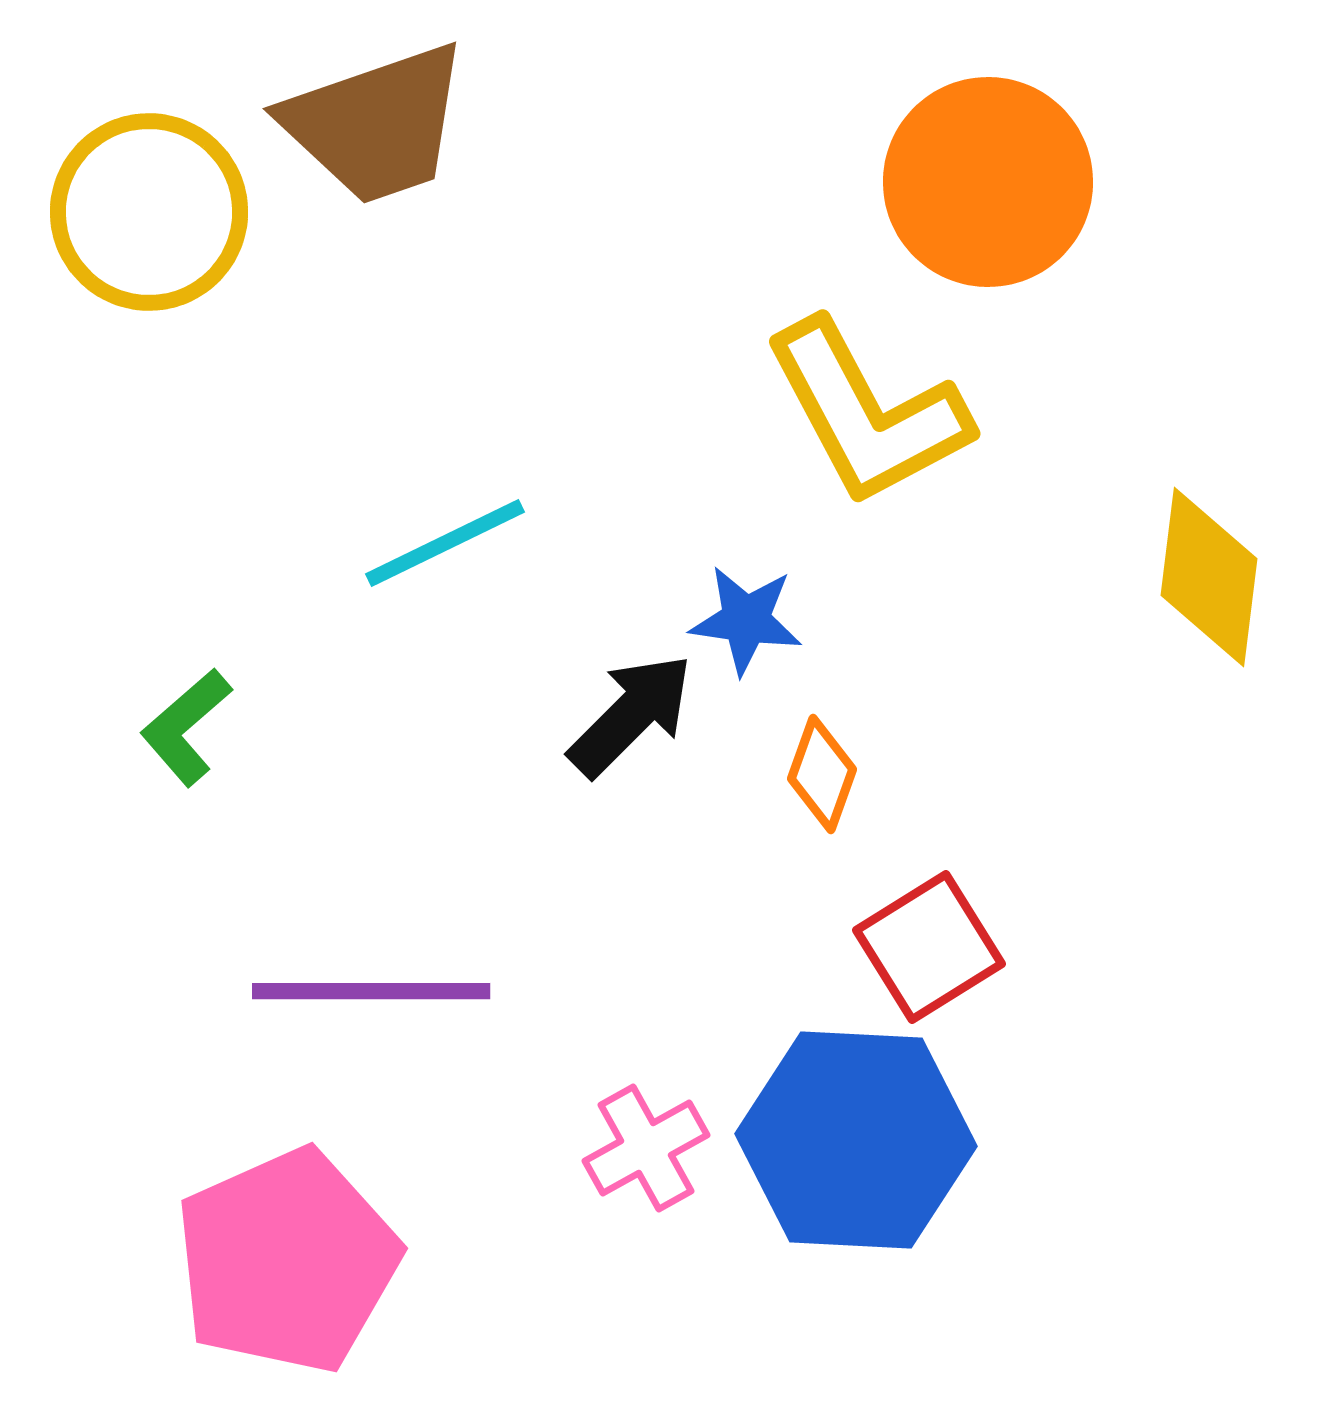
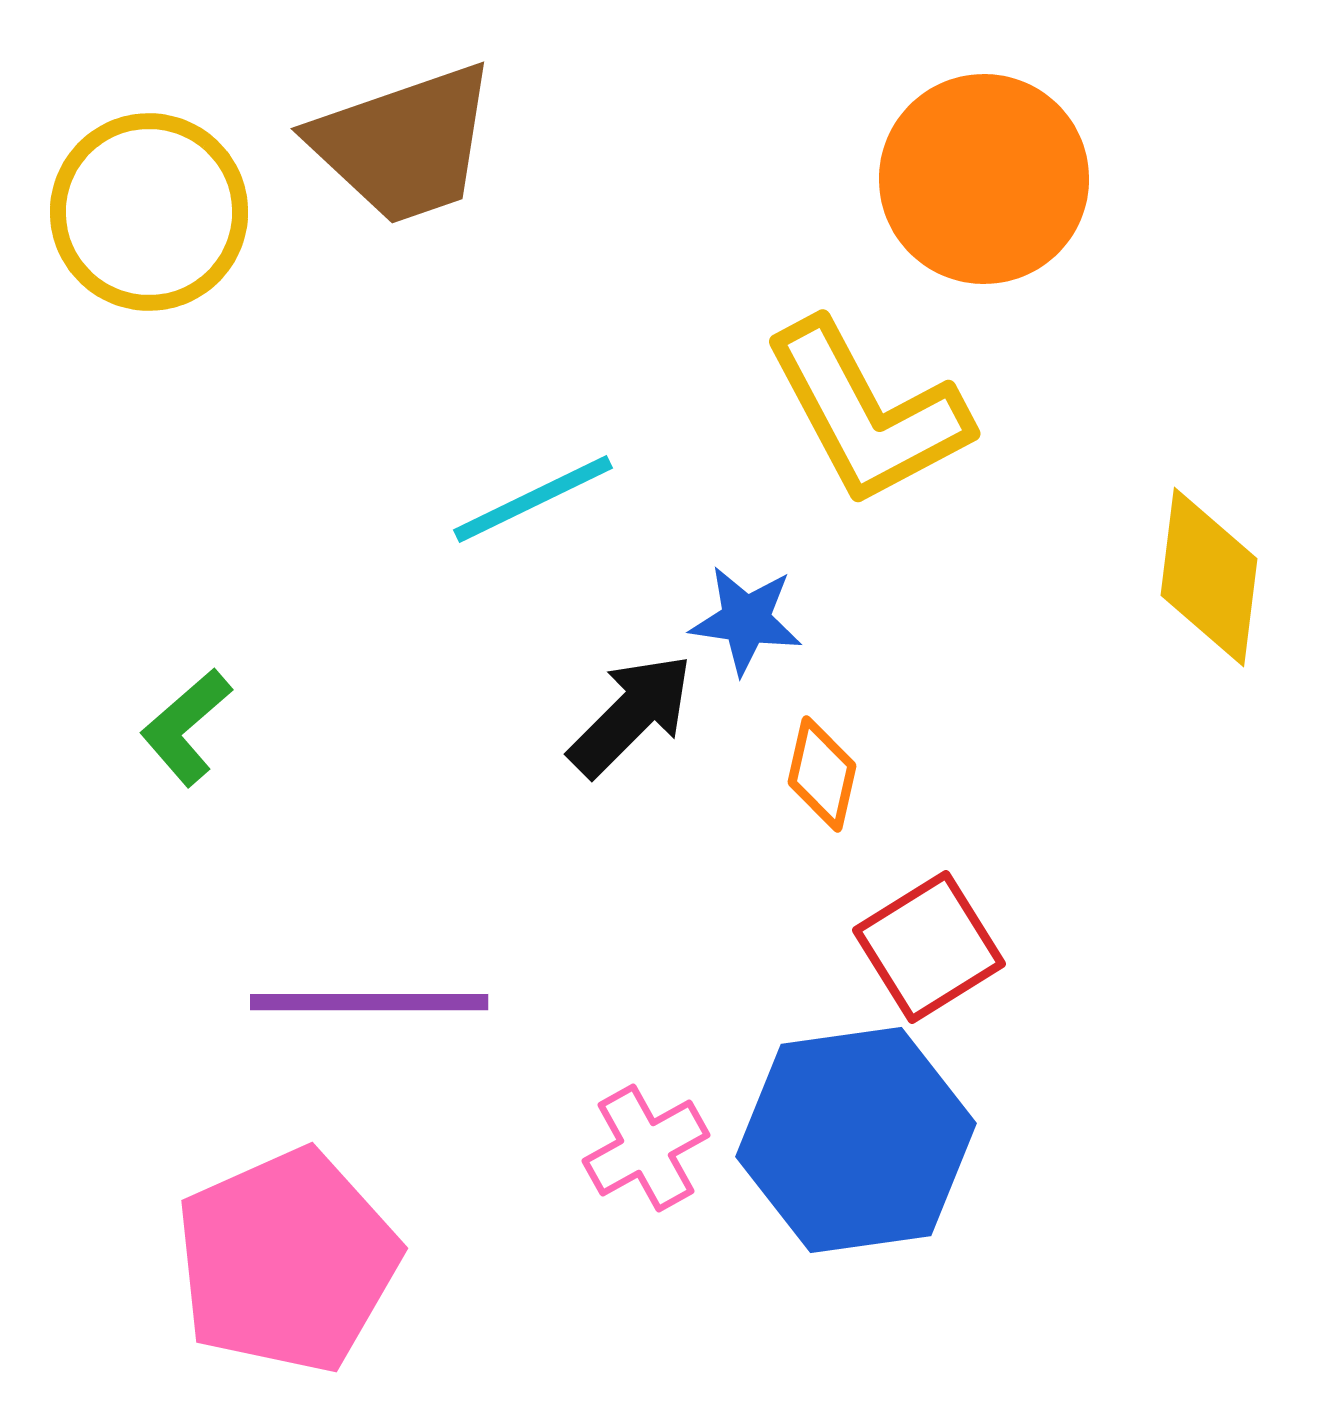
brown trapezoid: moved 28 px right, 20 px down
orange circle: moved 4 px left, 3 px up
cyan line: moved 88 px right, 44 px up
orange diamond: rotated 7 degrees counterclockwise
purple line: moved 2 px left, 11 px down
blue hexagon: rotated 11 degrees counterclockwise
